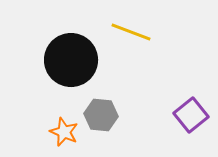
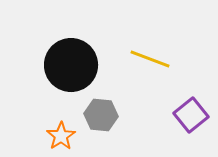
yellow line: moved 19 px right, 27 px down
black circle: moved 5 px down
orange star: moved 3 px left, 4 px down; rotated 16 degrees clockwise
